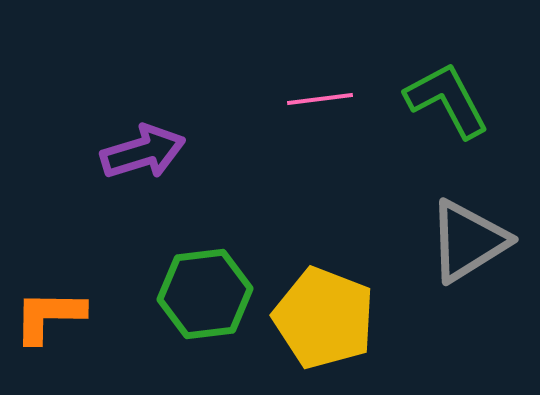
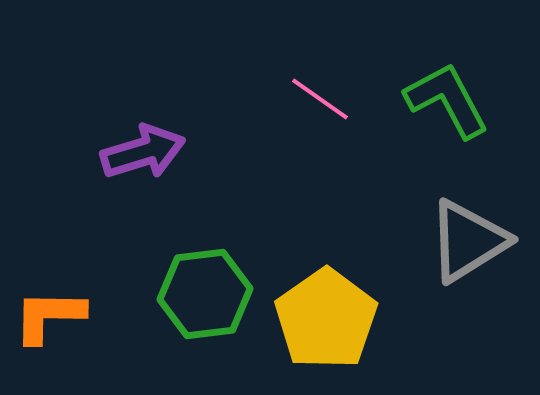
pink line: rotated 42 degrees clockwise
yellow pentagon: moved 2 px right, 1 px down; rotated 16 degrees clockwise
